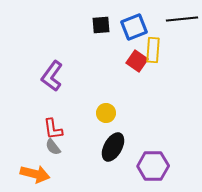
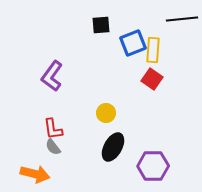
blue square: moved 1 px left, 16 px down
red square: moved 15 px right, 18 px down
